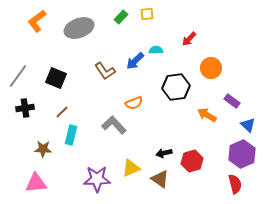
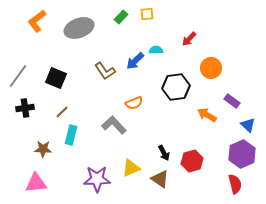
black arrow: rotated 105 degrees counterclockwise
